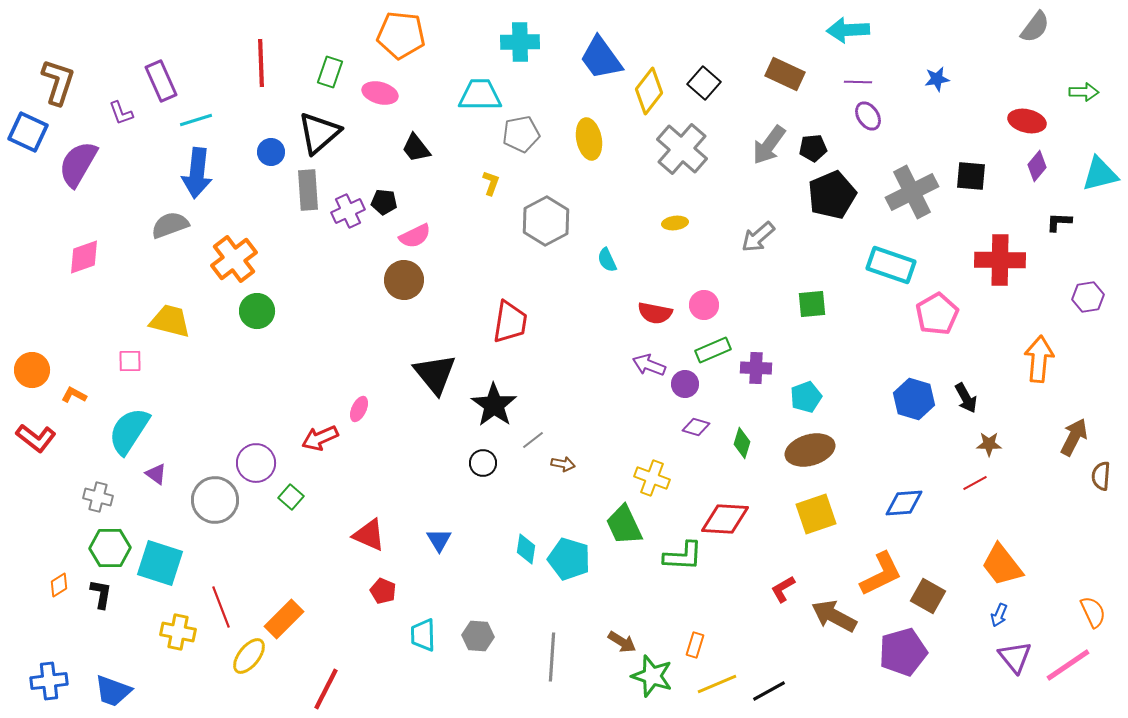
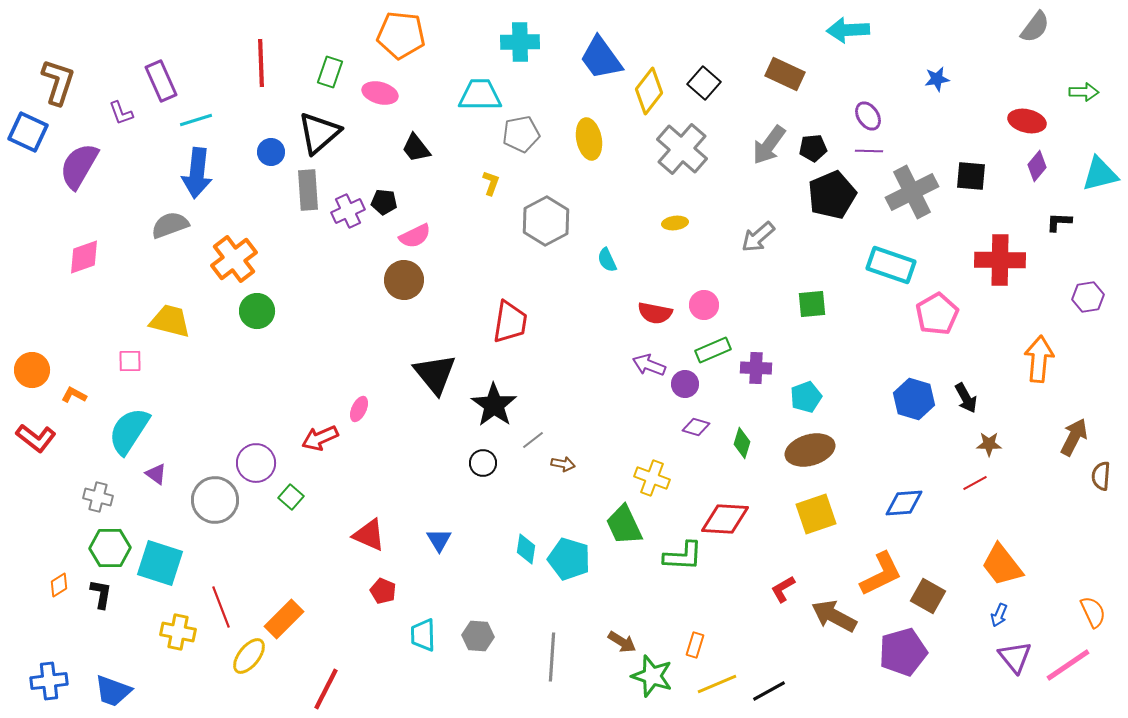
purple line at (858, 82): moved 11 px right, 69 px down
purple semicircle at (78, 164): moved 1 px right, 2 px down
